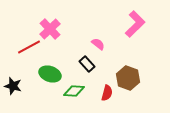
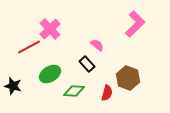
pink semicircle: moved 1 px left, 1 px down
green ellipse: rotated 50 degrees counterclockwise
